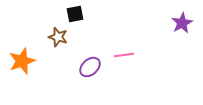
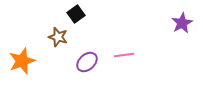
black square: moved 1 px right; rotated 24 degrees counterclockwise
purple ellipse: moved 3 px left, 5 px up
